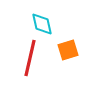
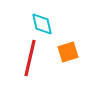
orange square: moved 2 px down
